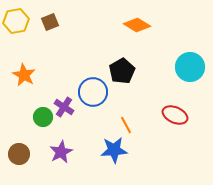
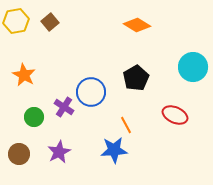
brown square: rotated 18 degrees counterclockwise
cyan circle: moved 3 px right
black pentagon: moved 14 px right, 7 px down
blue circle: moved 2 px left
green circle: moved 9 px left
purple star: moved 2 px left
